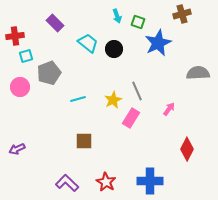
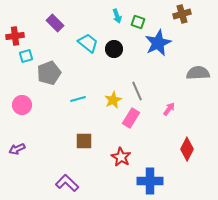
pink circle: moved 2 px right, 18 px down
red star: moved 15 px right, 25 px up
